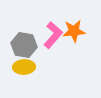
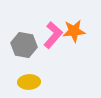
yellow ellipse: moved 5 px right, 15 px down
